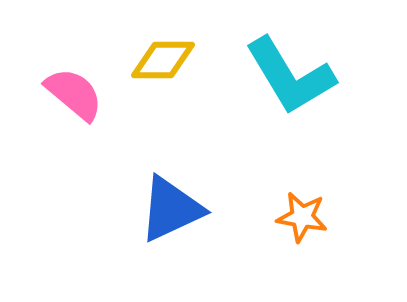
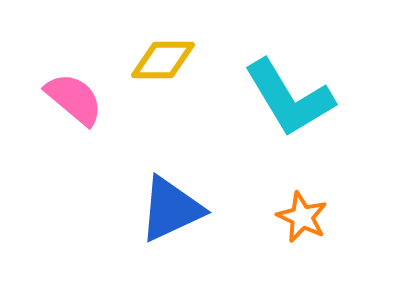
cyan L-shape: moved 1 px left, 22 px down
pink semicircle: moved 5 px down
orange star: rotated 15 degrees clockwise
